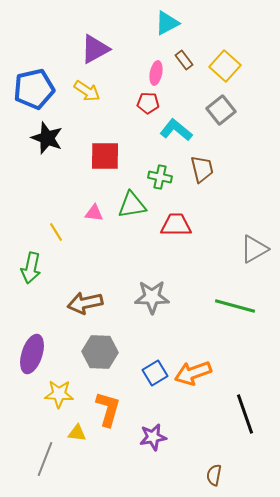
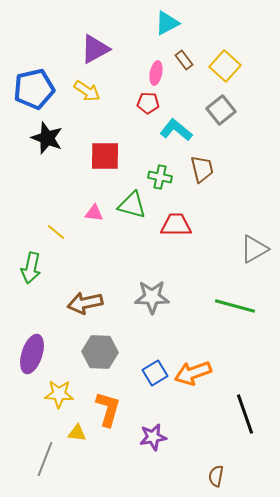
green triangle: rotated 24 degrees clockwise
yellow line: rotated 18 degrees counterclockwise
brown semicircle: moved 2 px right, 1 px down
